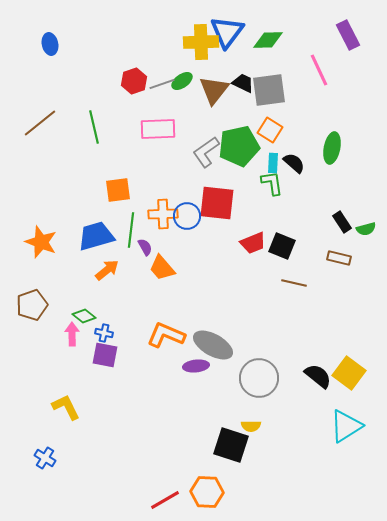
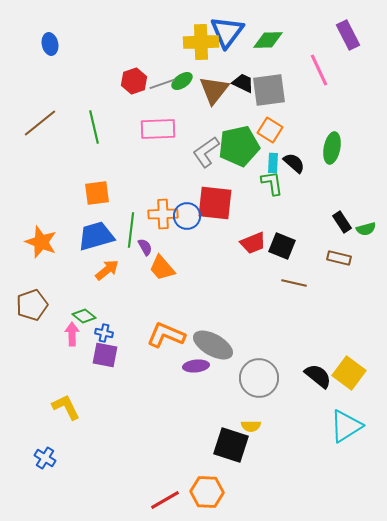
orange square at (118, 190): moved 21 px left, 3 px down
red square at (217, 203): moved 2 px left
